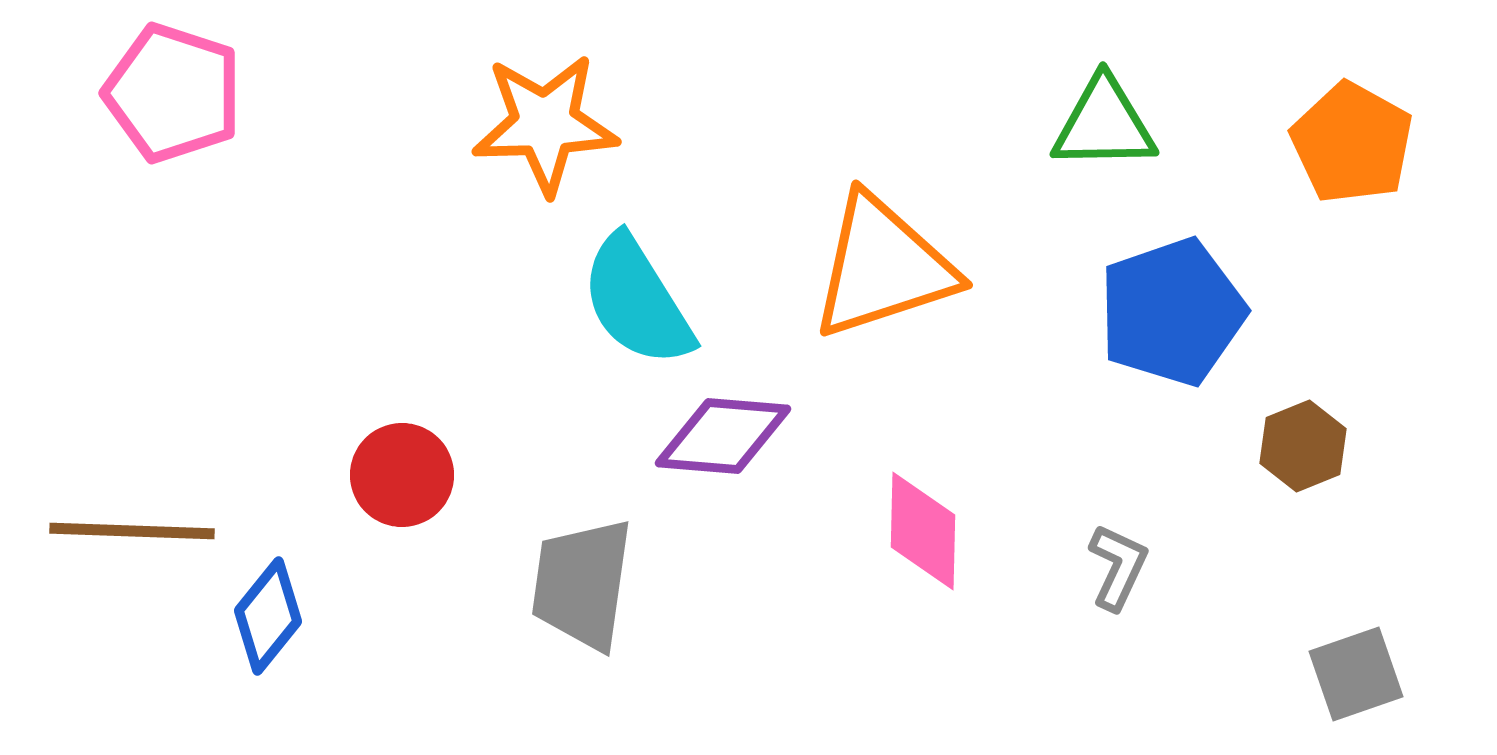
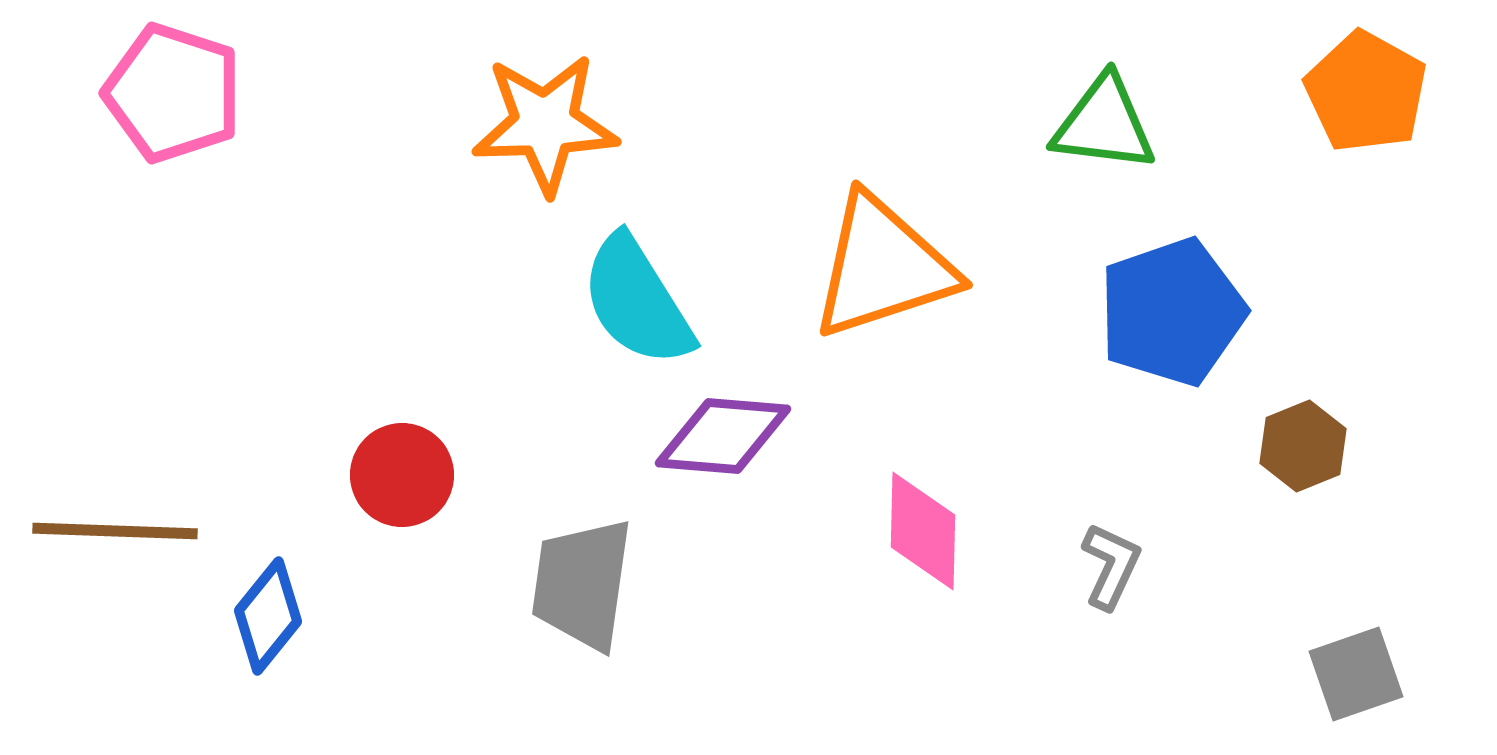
green triangle: rotated 8 degrees clockwise
orange pentagon: moved 14 px right, 51 px up
brown line: moved 17 px left
gray L-shape: moved 7 px left, 1 px up
